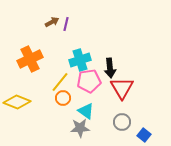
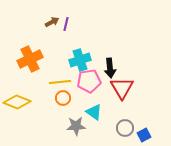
yellow line: rotated 45 degrees clockwise
cyan triangle: moved 8 px right, 1 px down
gray circle: moved 3 px right, 6 px down
gray star: moved 4 px left, 2 px up
blue square: rotated 24 degrees clockwise
